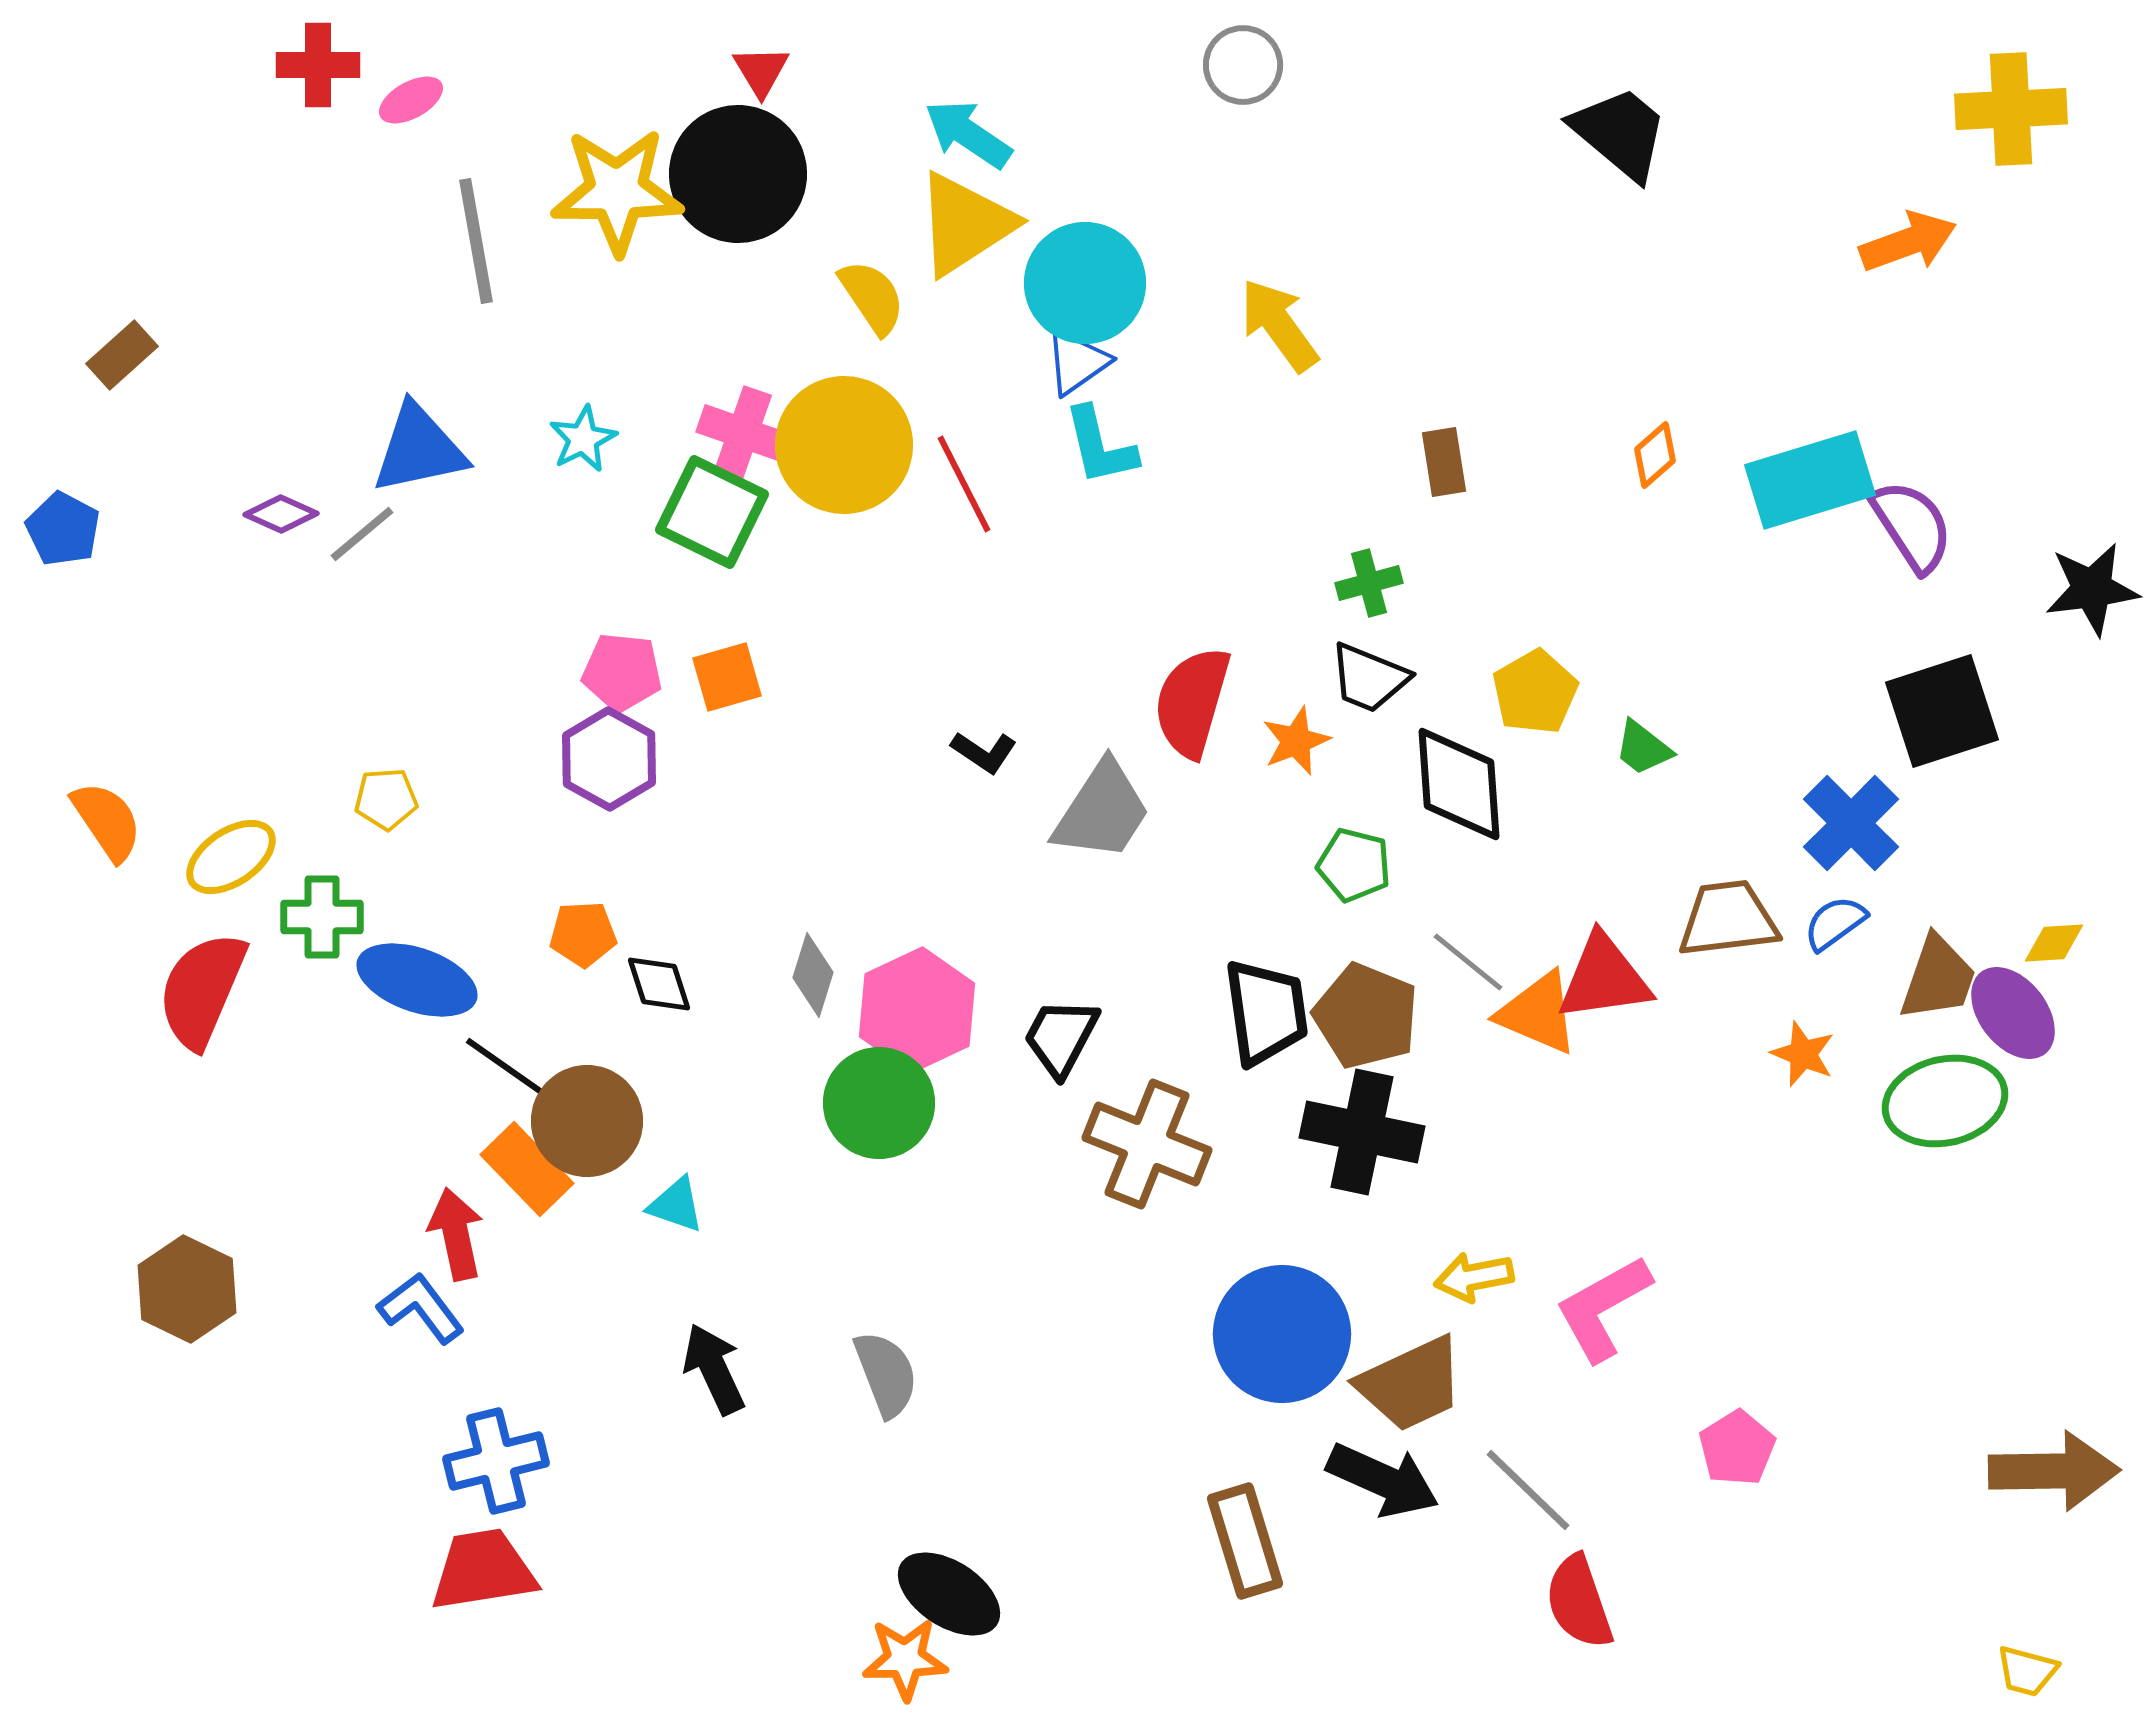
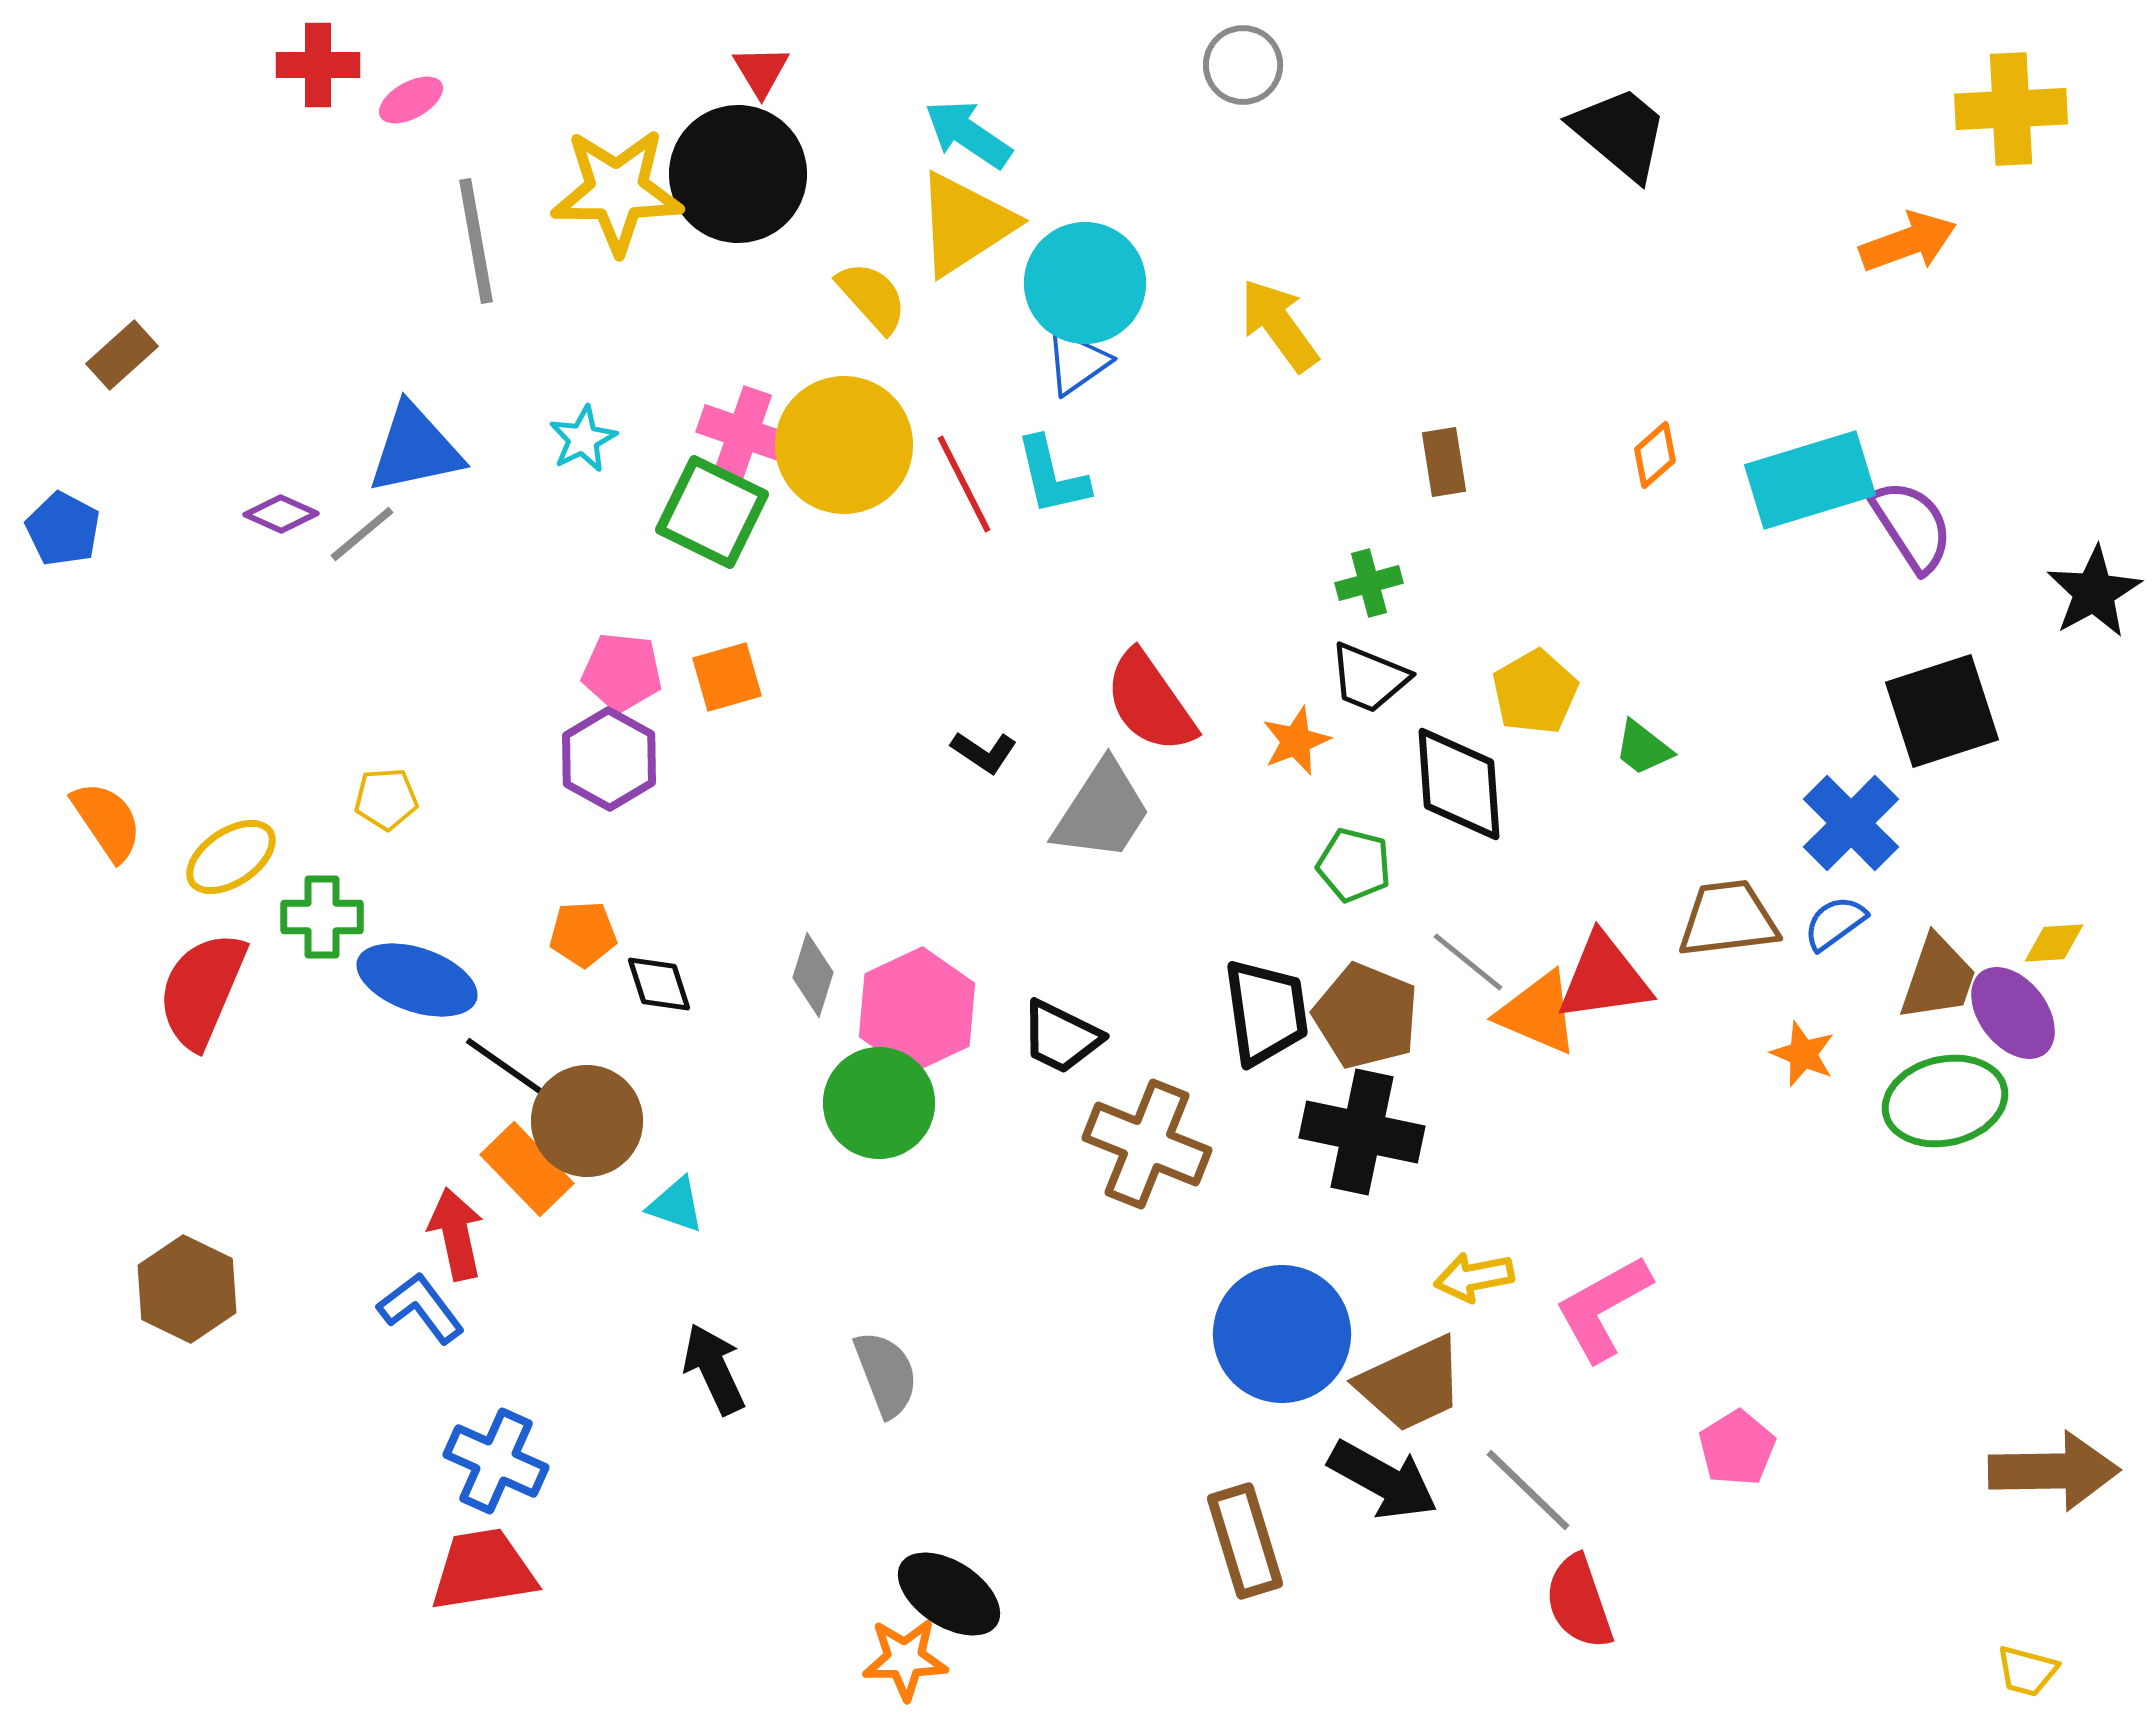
yellow semicircle at (872, 297): rotated 8 degrees counterclockwise
cyan L-shape at (1100, 446): moved 48 px left, 30 px down
blue triangle at (419, 449): moved 4 px left
black star at (2092, 589): moved 2 px right, 3 px down; rotated 22 degrees counterclockwise
red semicircle at (1192, 702): moved 42 px left; rotated 51 degrees counterclockwise
black trapezoid at (1061, 1037): rotated 92 degrees counterclockwise
blue cross at (496, 1461): rotated 38 degrees clockwise
black arrow at (1383, 1480): rotated 5 degrees clockwise
